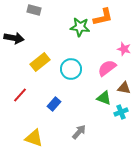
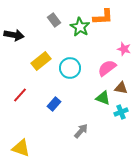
gray rectangle: moved 20 px right, 10 px down; rotated 40 degrees clockwise
orange L-shape: rotated 10 degrees clockwise
green star: rotated 24 degrees clockwise
black arrow: moved 3 px up
yellow rectangle: moved 1 px right, 1 px up
cyan circle: moved 1 px left, 1 px up
brown triangle: moved 3 px left
green triangle: moved 1 px left
gray arrow: moved 2 px right, 1 px up
yellow triangle: moved 13 px left, 10 px down
